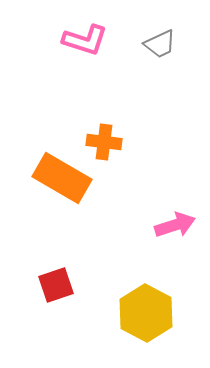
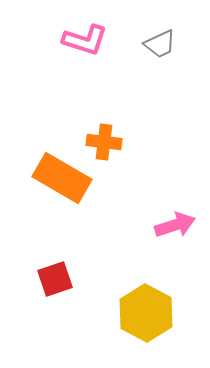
red square: moved 1 px left, 6 px up
